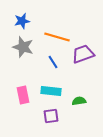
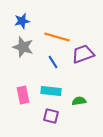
purple square: rotated 21 degrees clockwise
